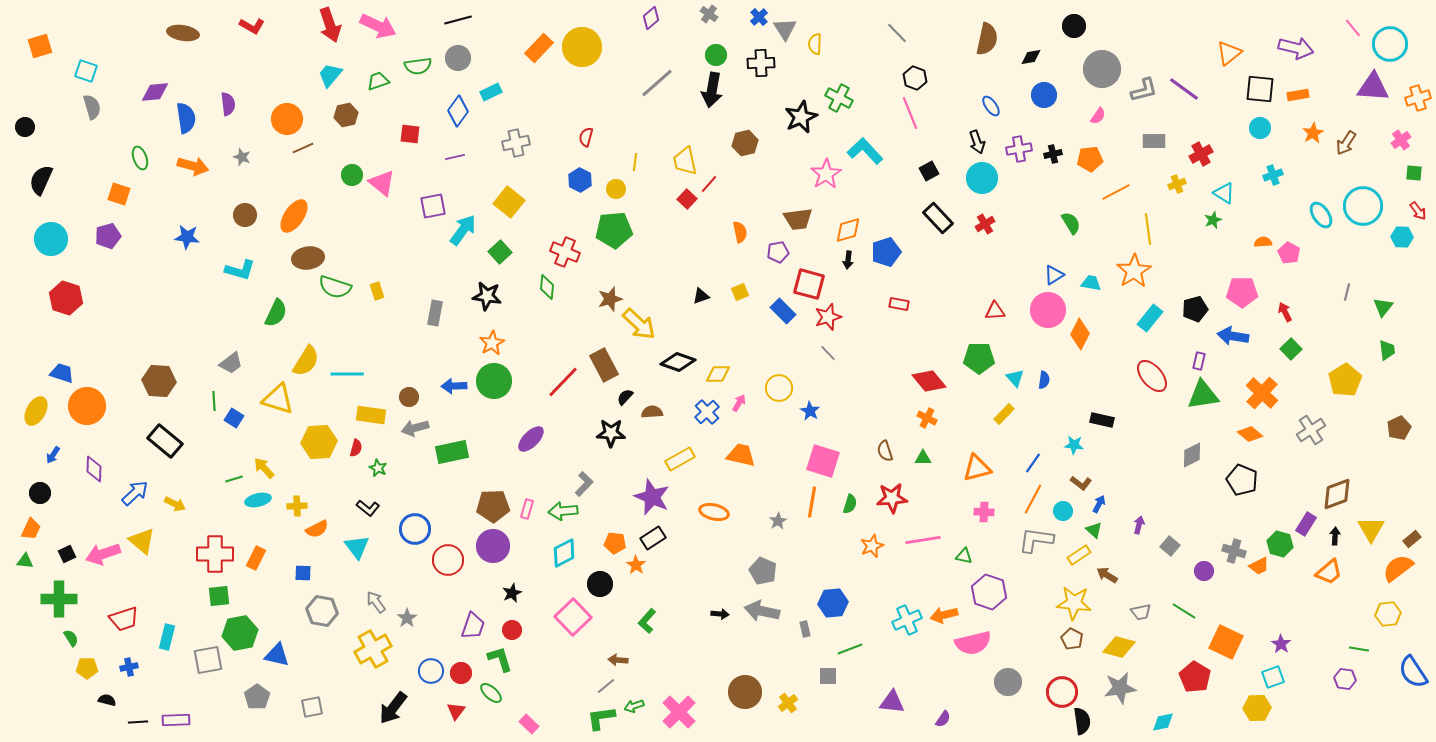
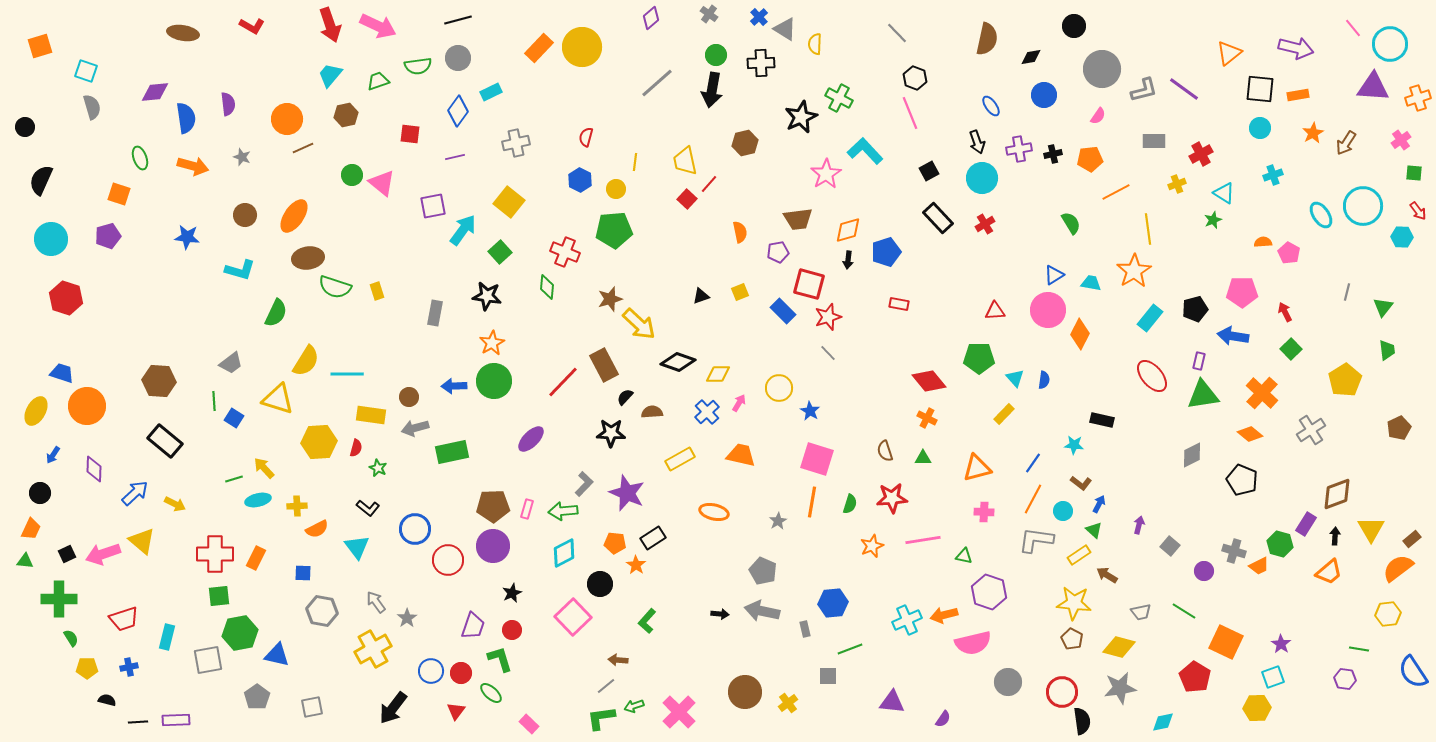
gray triangle at (785, 29): rotated 25 degrees counterclockwise
pink square at (823, 461): moved 6 px left, 2 px up
purple star at (652, 497): moved 25 px left, 4 px up
